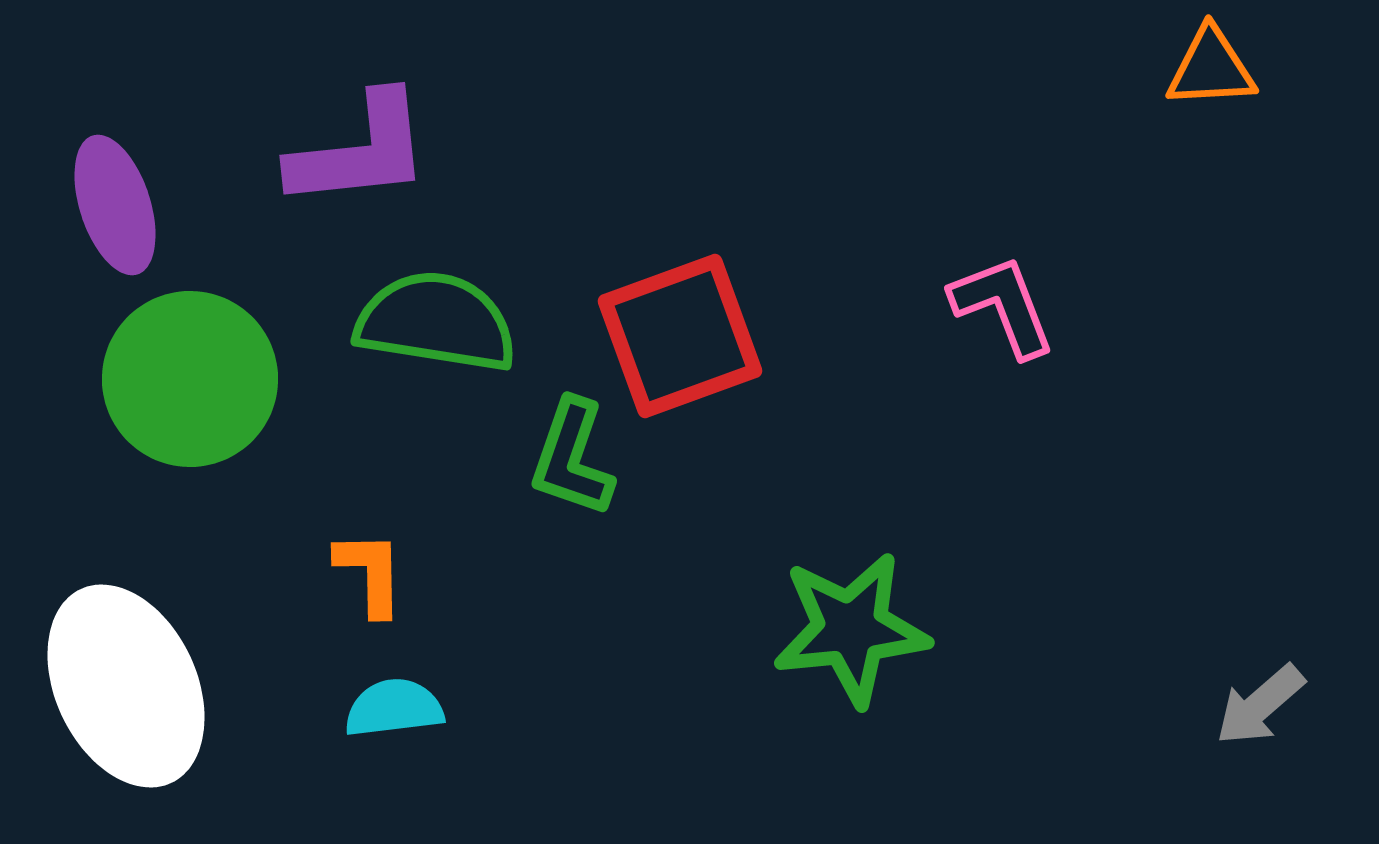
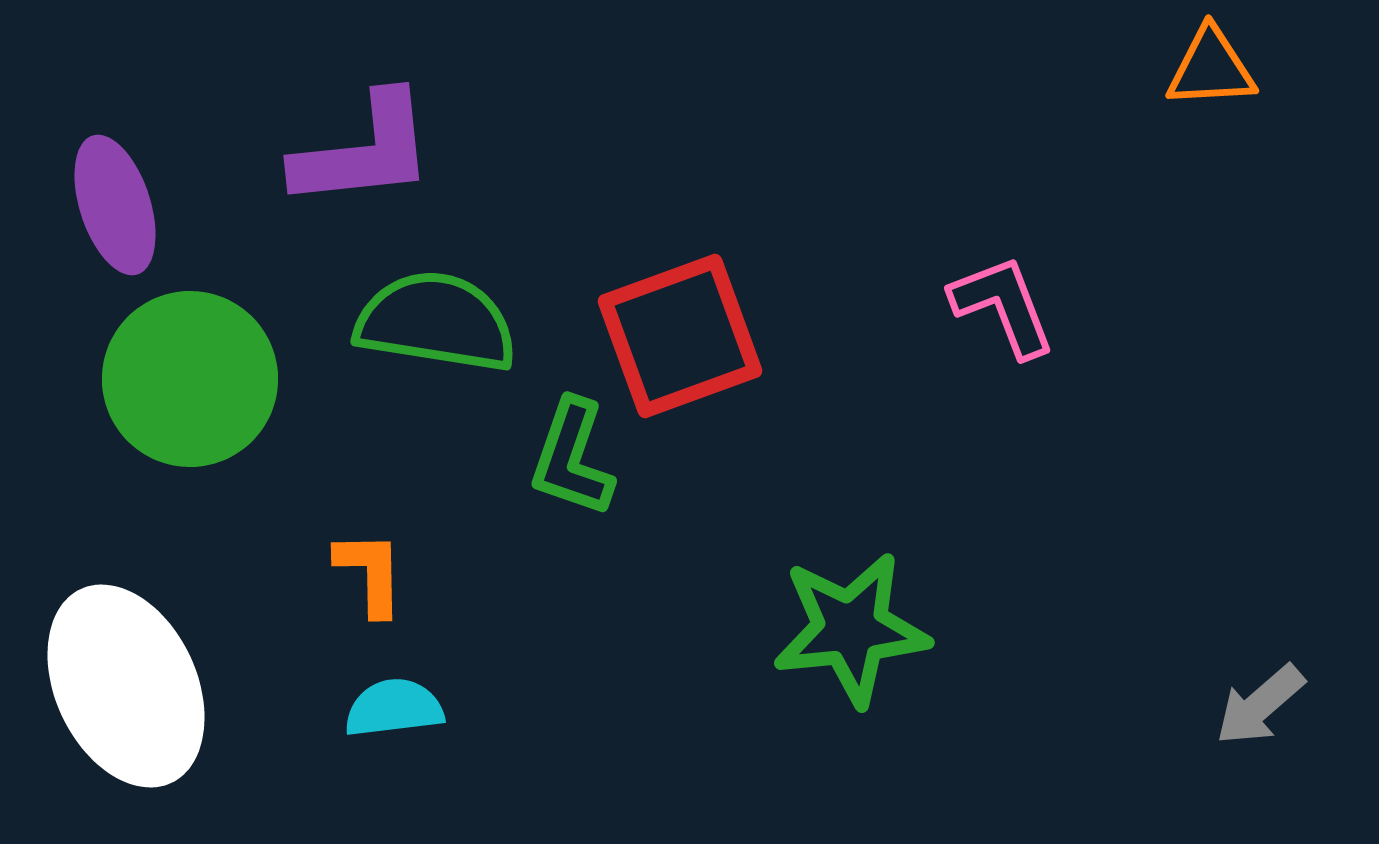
purple L-shape: moved 4 px right
